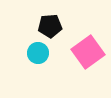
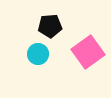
cyan circle: moved 1 px down
